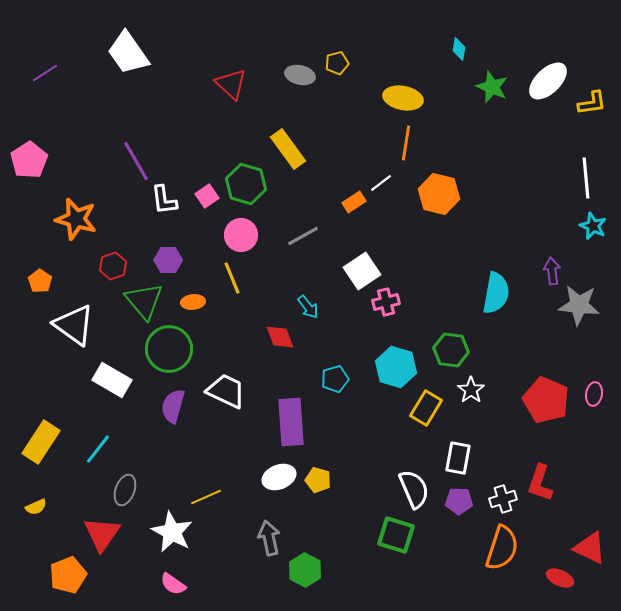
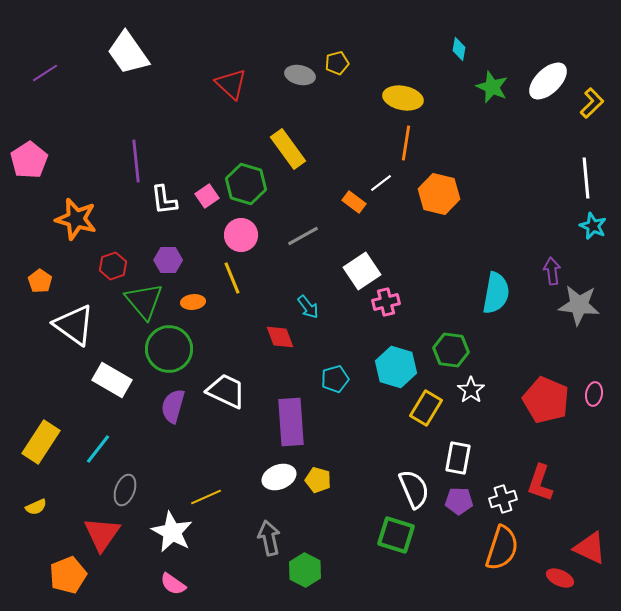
yellow L-shape at (592, 103): rotated 36 degrees counterclockwise
purple line at (136, 161): rotated 24 degrees clockwise
orange rectangle at (354, 202): rotated 70 degrees clockwise
